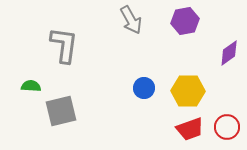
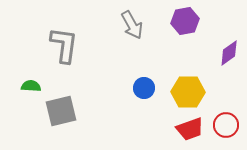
gray arrow: moved 1 px right, 5 px down
yellow hexagon: moved 1 px down
red circle: moved 1 px left, 2 px up
